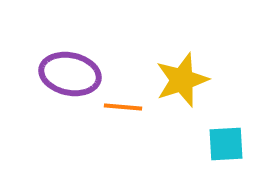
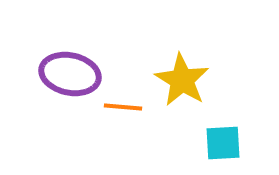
yellow star: rotated 22 degrees counterclockwise
cyan square: moved 3 px left, 1 px up
